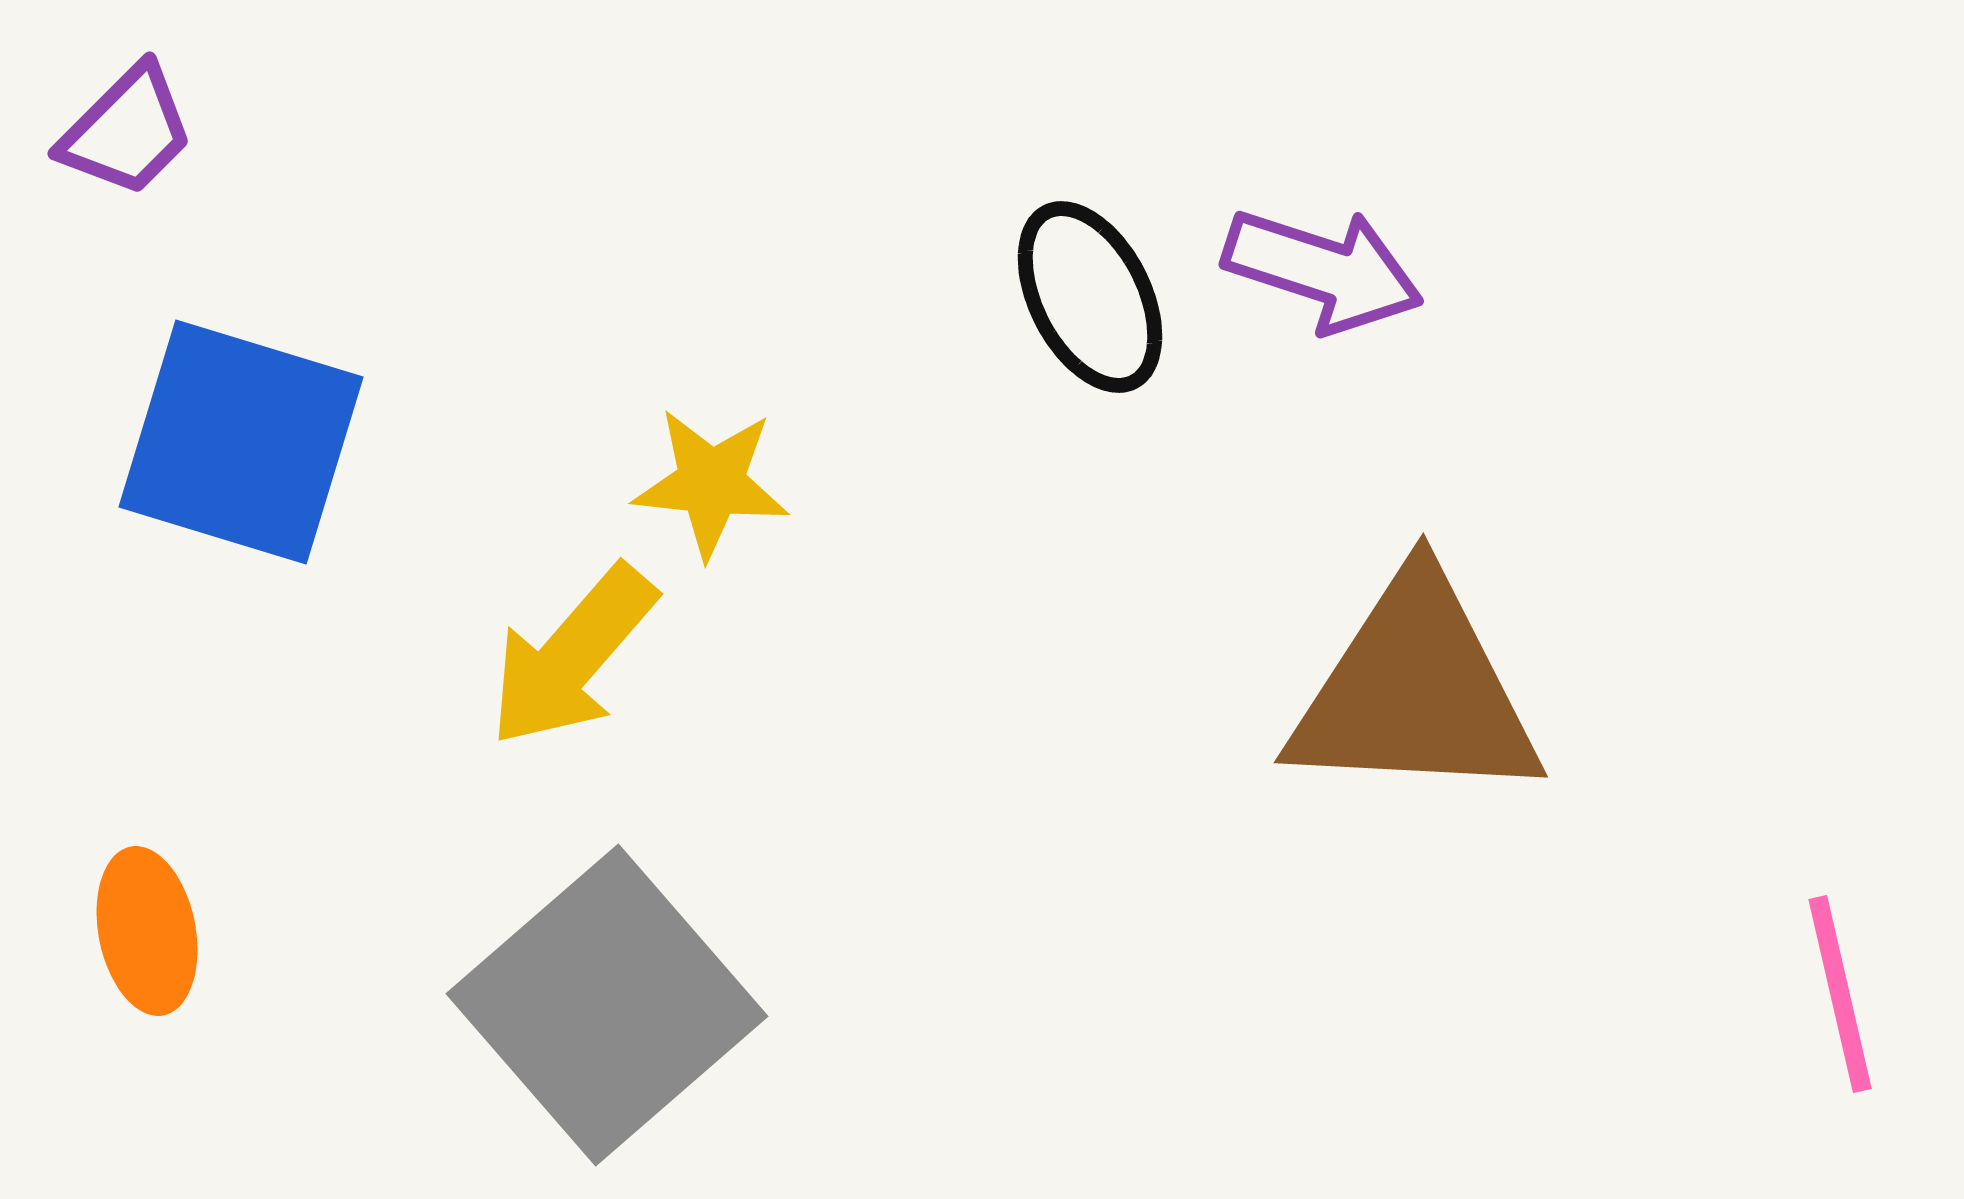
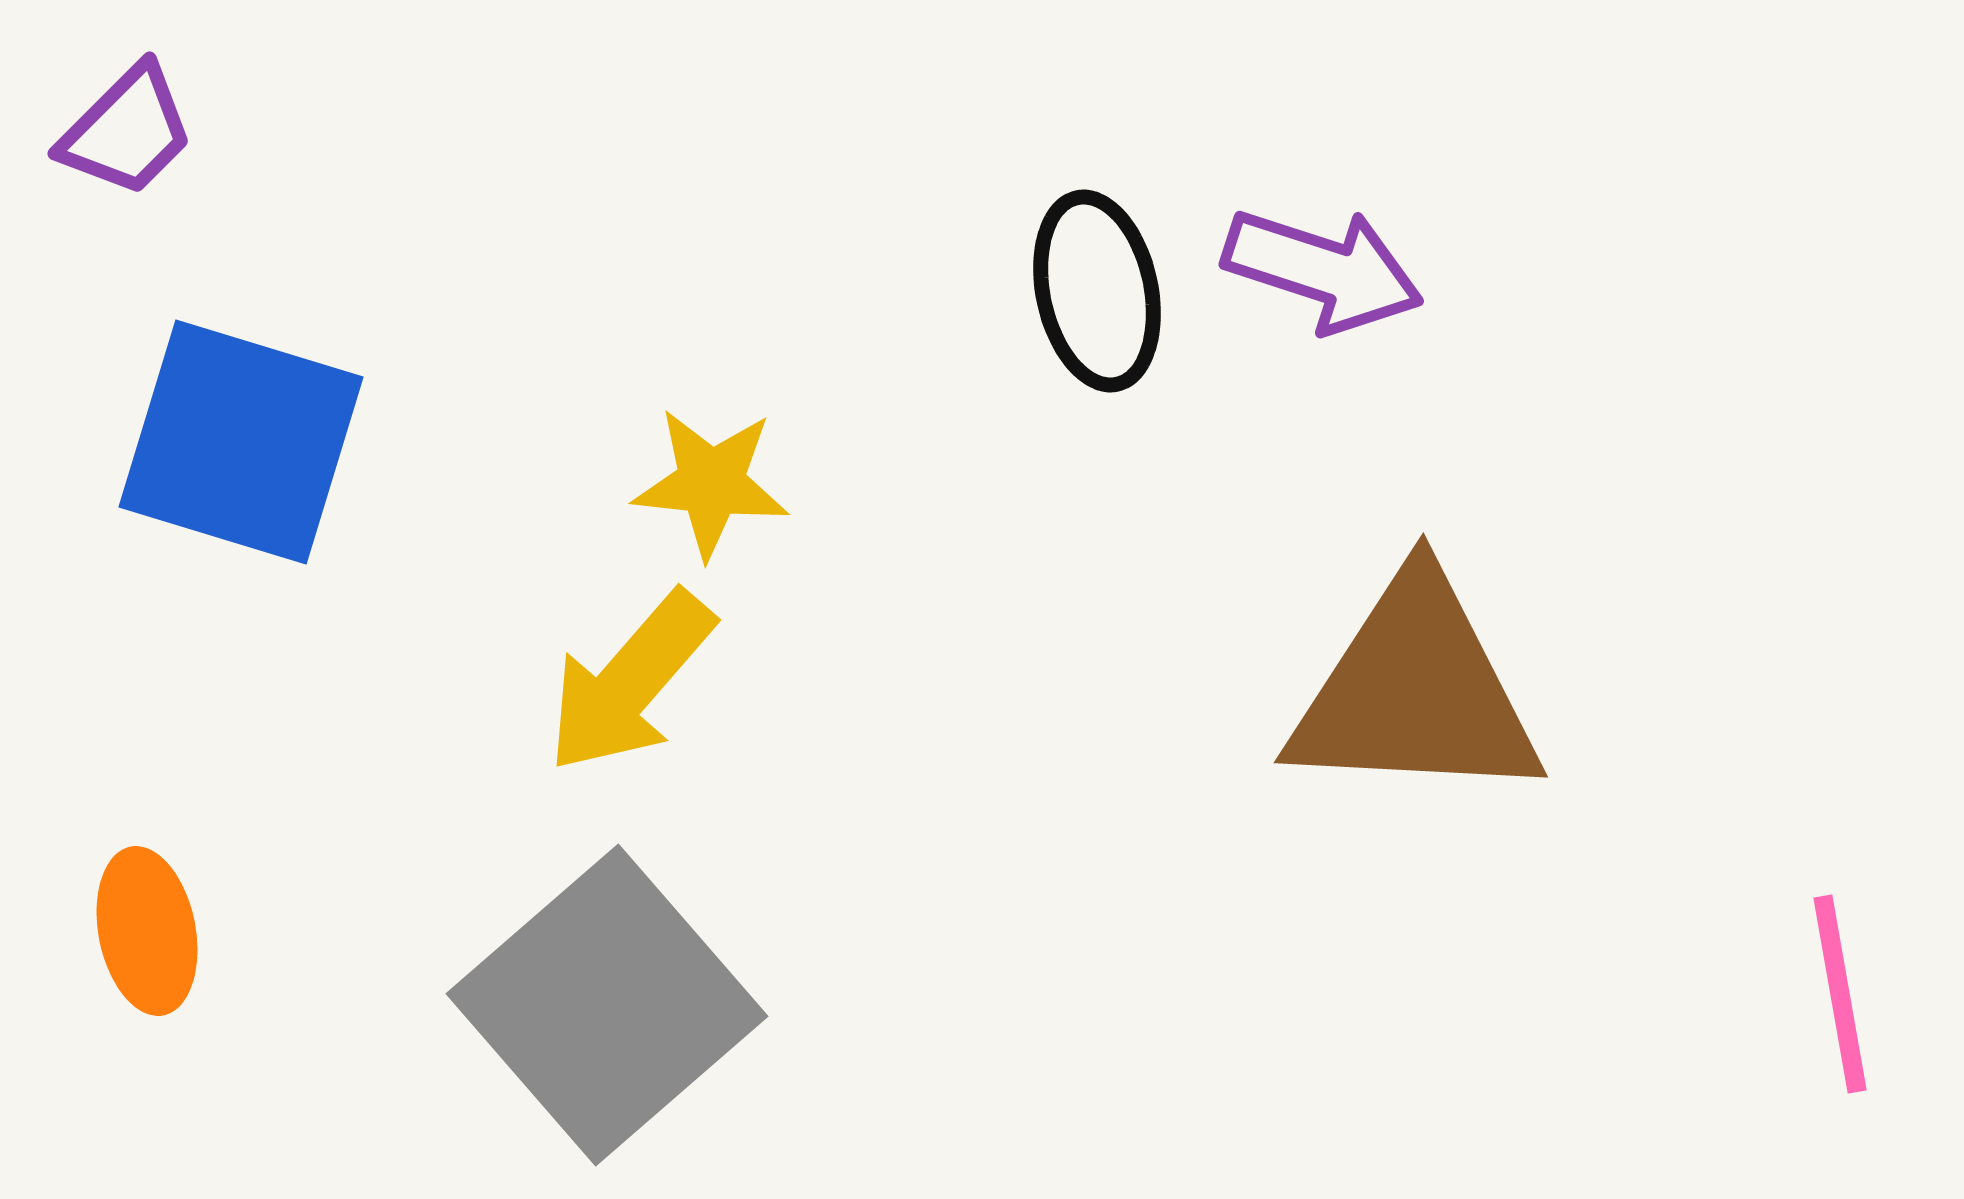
black ellipse: moved 7 px right, 6 px up; rotated 15 degrees clockwise
yellow arrow: moved 58 px right, 26 px down
pink line: rotated 3 degrees clockwise
